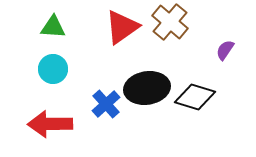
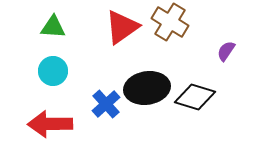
brown cross: rotated 9 degrees counterclockwise
purple semicircle: moved 1 px right, 1 px down
cyan circle: moved 2 px down
